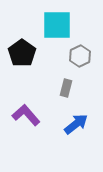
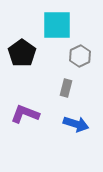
purple L-shape: moved 1 px left, 1 px up; rotated 28 degrees counterclockwise
blue arrow: rotated 55 degrees clockwise
